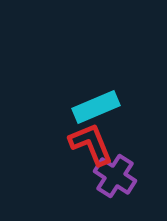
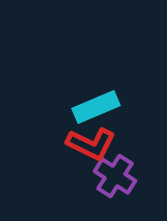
red L-shape: rotated 138 degrees clockwise
